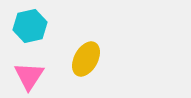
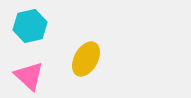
pink triangle: rotated 20 degrees counterclockwise
